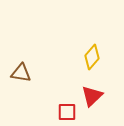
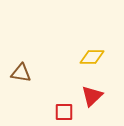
yellow diamond: rotated 50 degrees clockwise
red square: moved 3 px left
